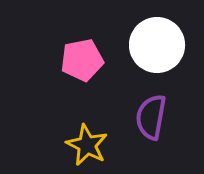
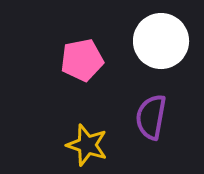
white circle: moved 4 px right, 4 px up
yellow star: rotated 9 degrees counterclockwise
